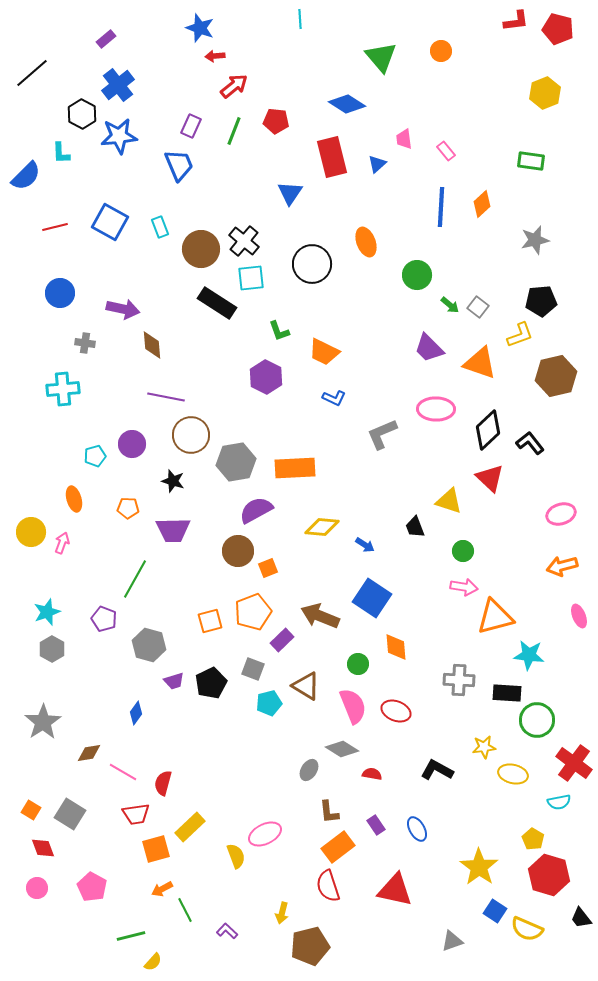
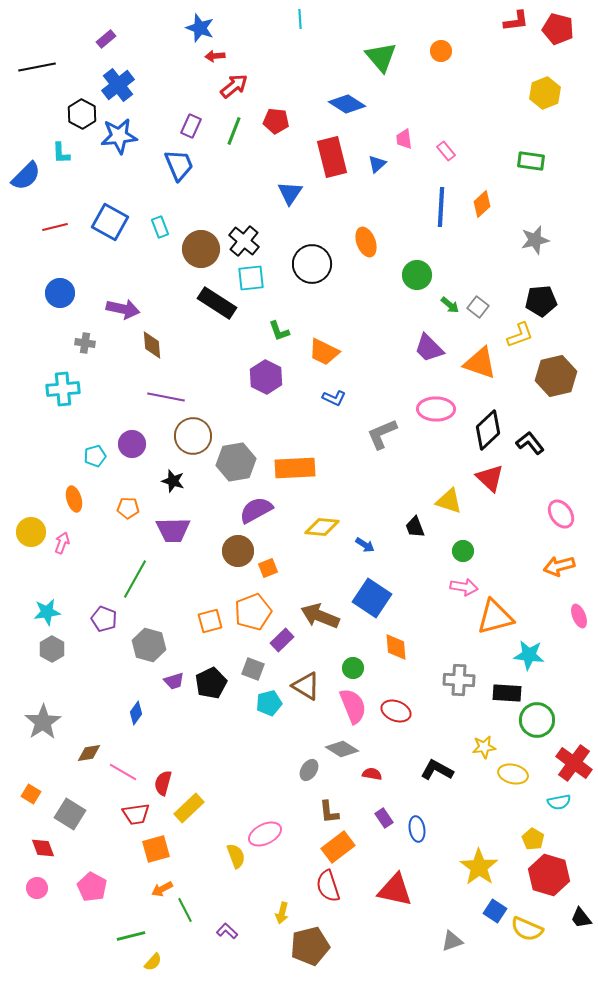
black line at (32, 73): moved 5 px right, 6 px up; rotated 30 degrees clockwise
brown circle at (191, 435): moved 2 px right, 1 px down
pink ellipse at (561, 514): rotated 72 degrees clockwise
orange arrow at (562, 566): moved 3 px left
cyan star at (47, 612): rotated 12 degrees clockwise
green circle at (358, 664): moved 5 px left, 4 px down
orange square at (31, 810): moved 16 px up
purple rectangle at (376, 825): moved 8 px right, 7 px up
yellow rectangle at (190, 827): moved 1 px left, 19 px up
blue ellipse at (417, 829): rotated 20 degrees clockwise
